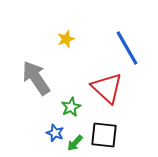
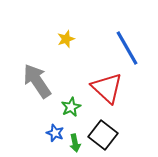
gray arrow: moved 1 px right, 3 px down
black square: moved 1 px left; rotated 32 degrees clockwise
green arrow: rotated 54 degrees counterclockwise
